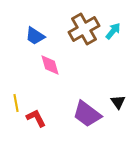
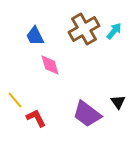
cyan arrow: moved 1 px right
blue trapezoid: rotated 30 degrees clockwise
yellow line: moved 1 px left, 3 px up; rotated 30 degrees counterclockwise
